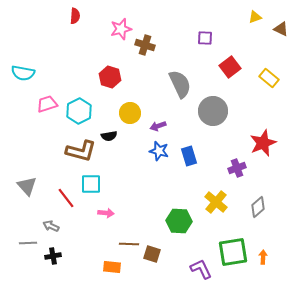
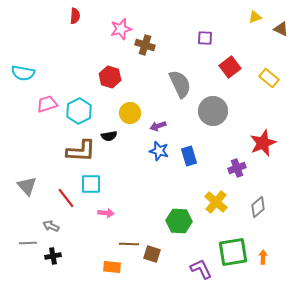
brown L-shape: rotated 12 degrees counterclockwise
